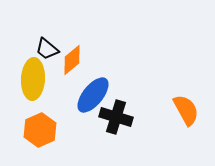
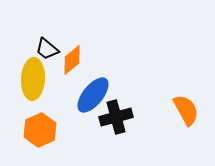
black cross: rotated 32 degrees counterclockwise
